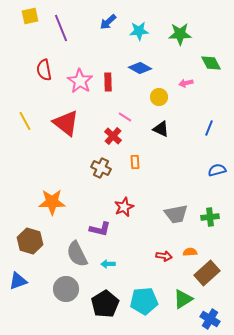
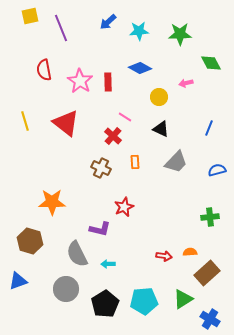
yellow line: rotated 12 degrees clockwise
gray trapezoid: moved 52 px up; rotated 35 degrees counterclockwise
